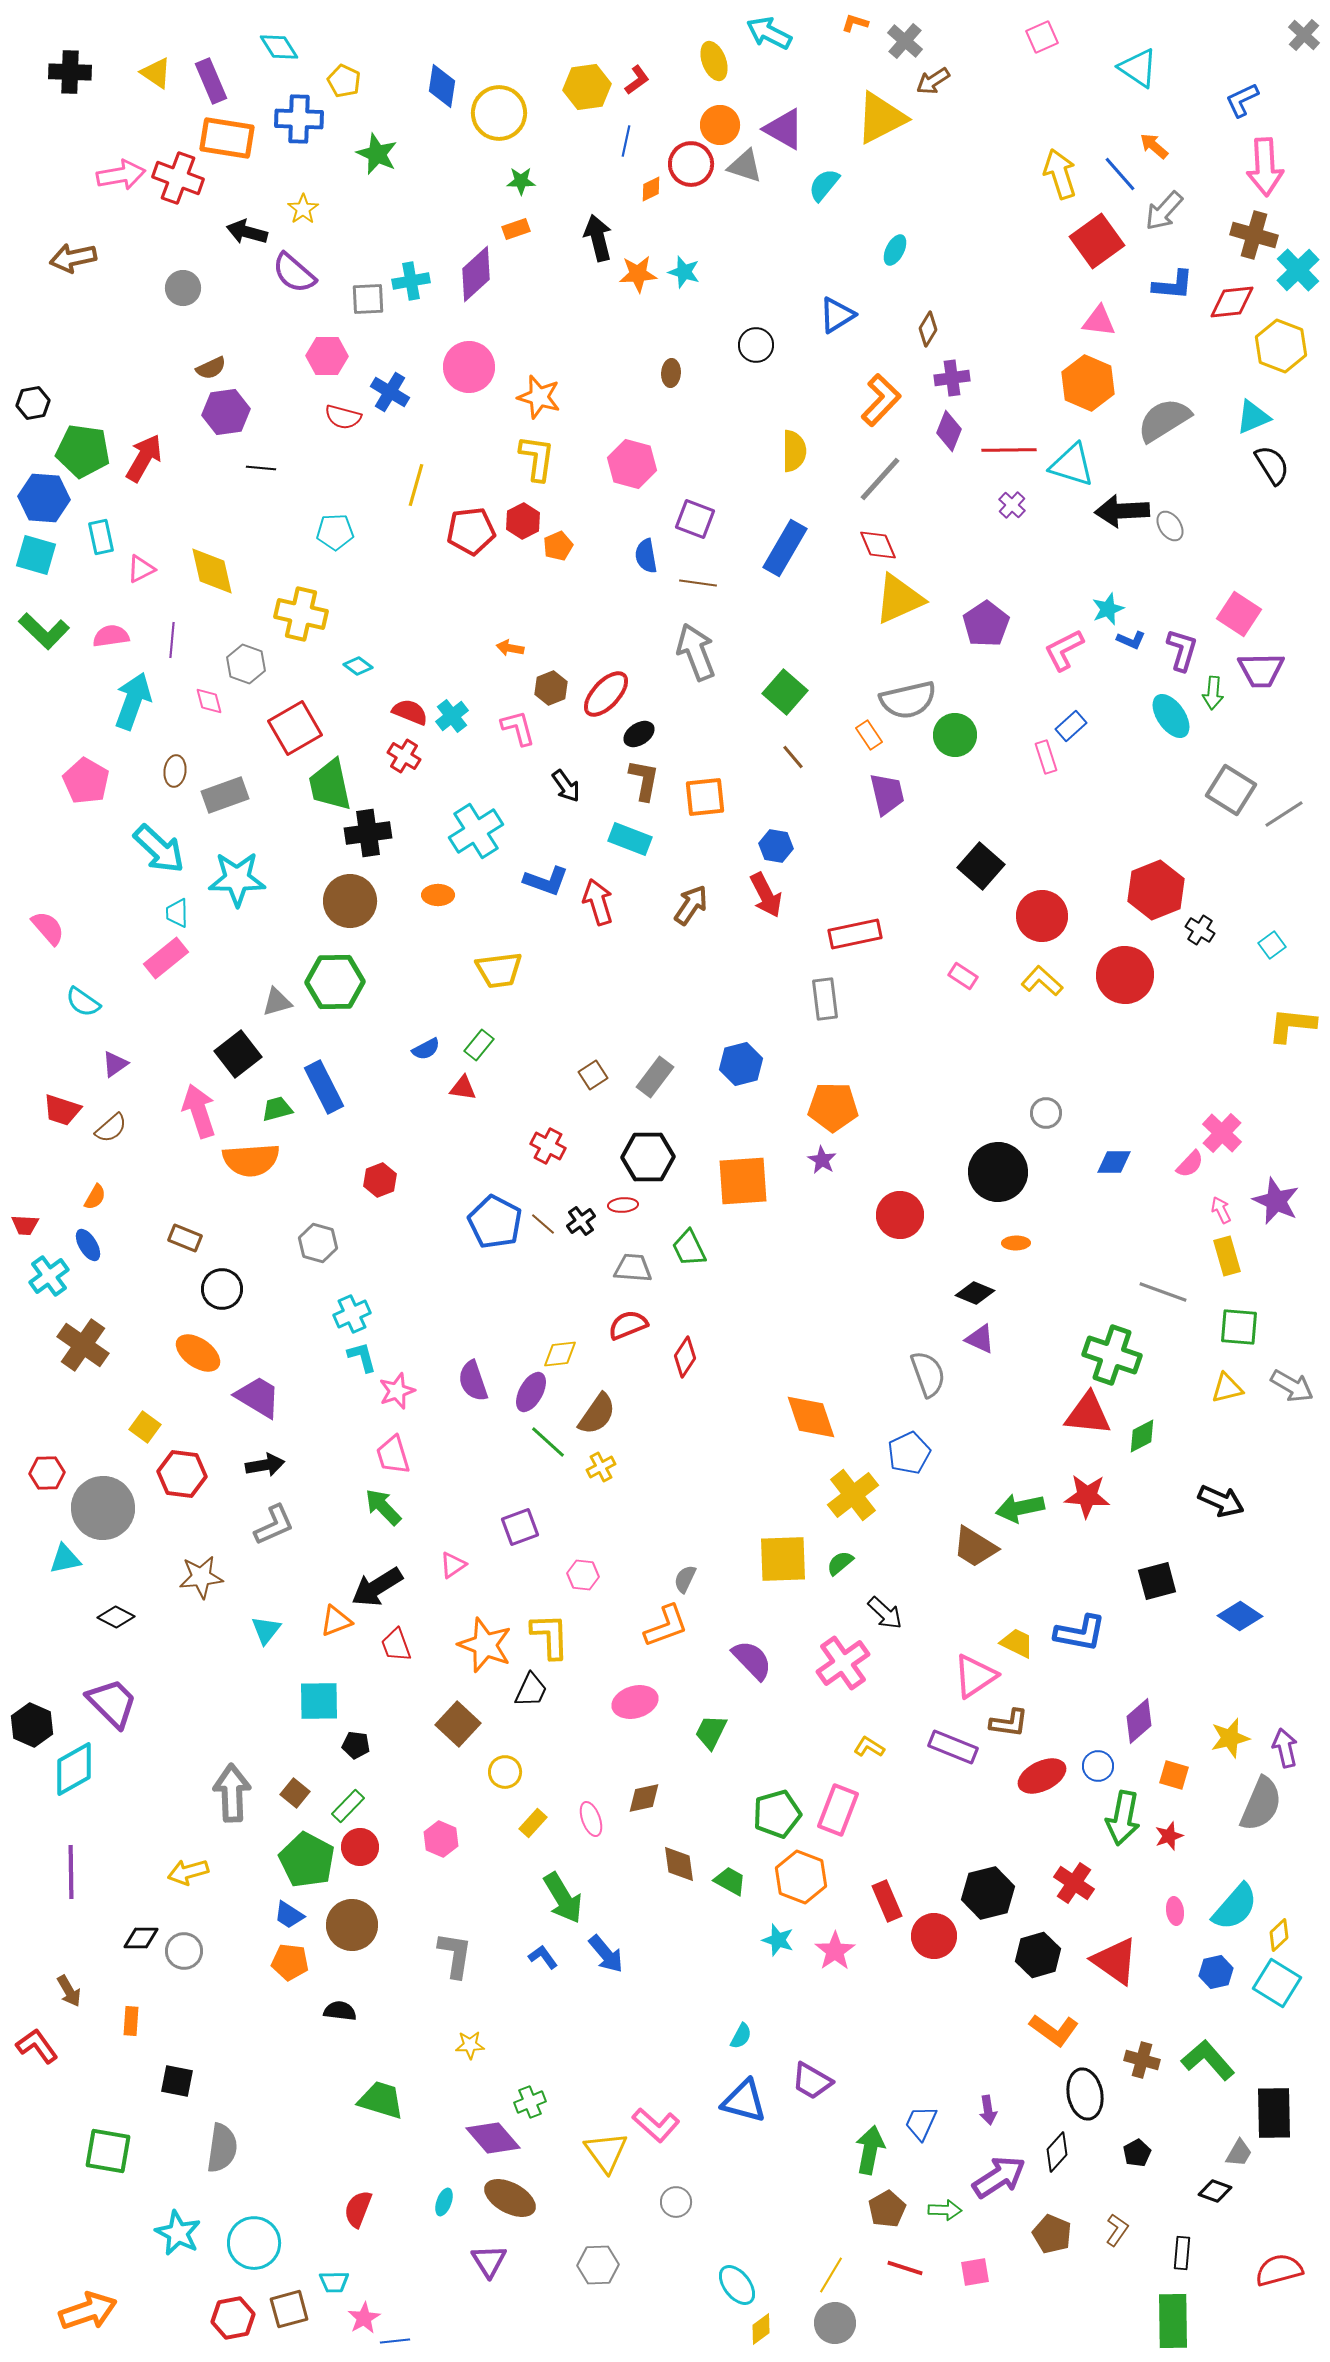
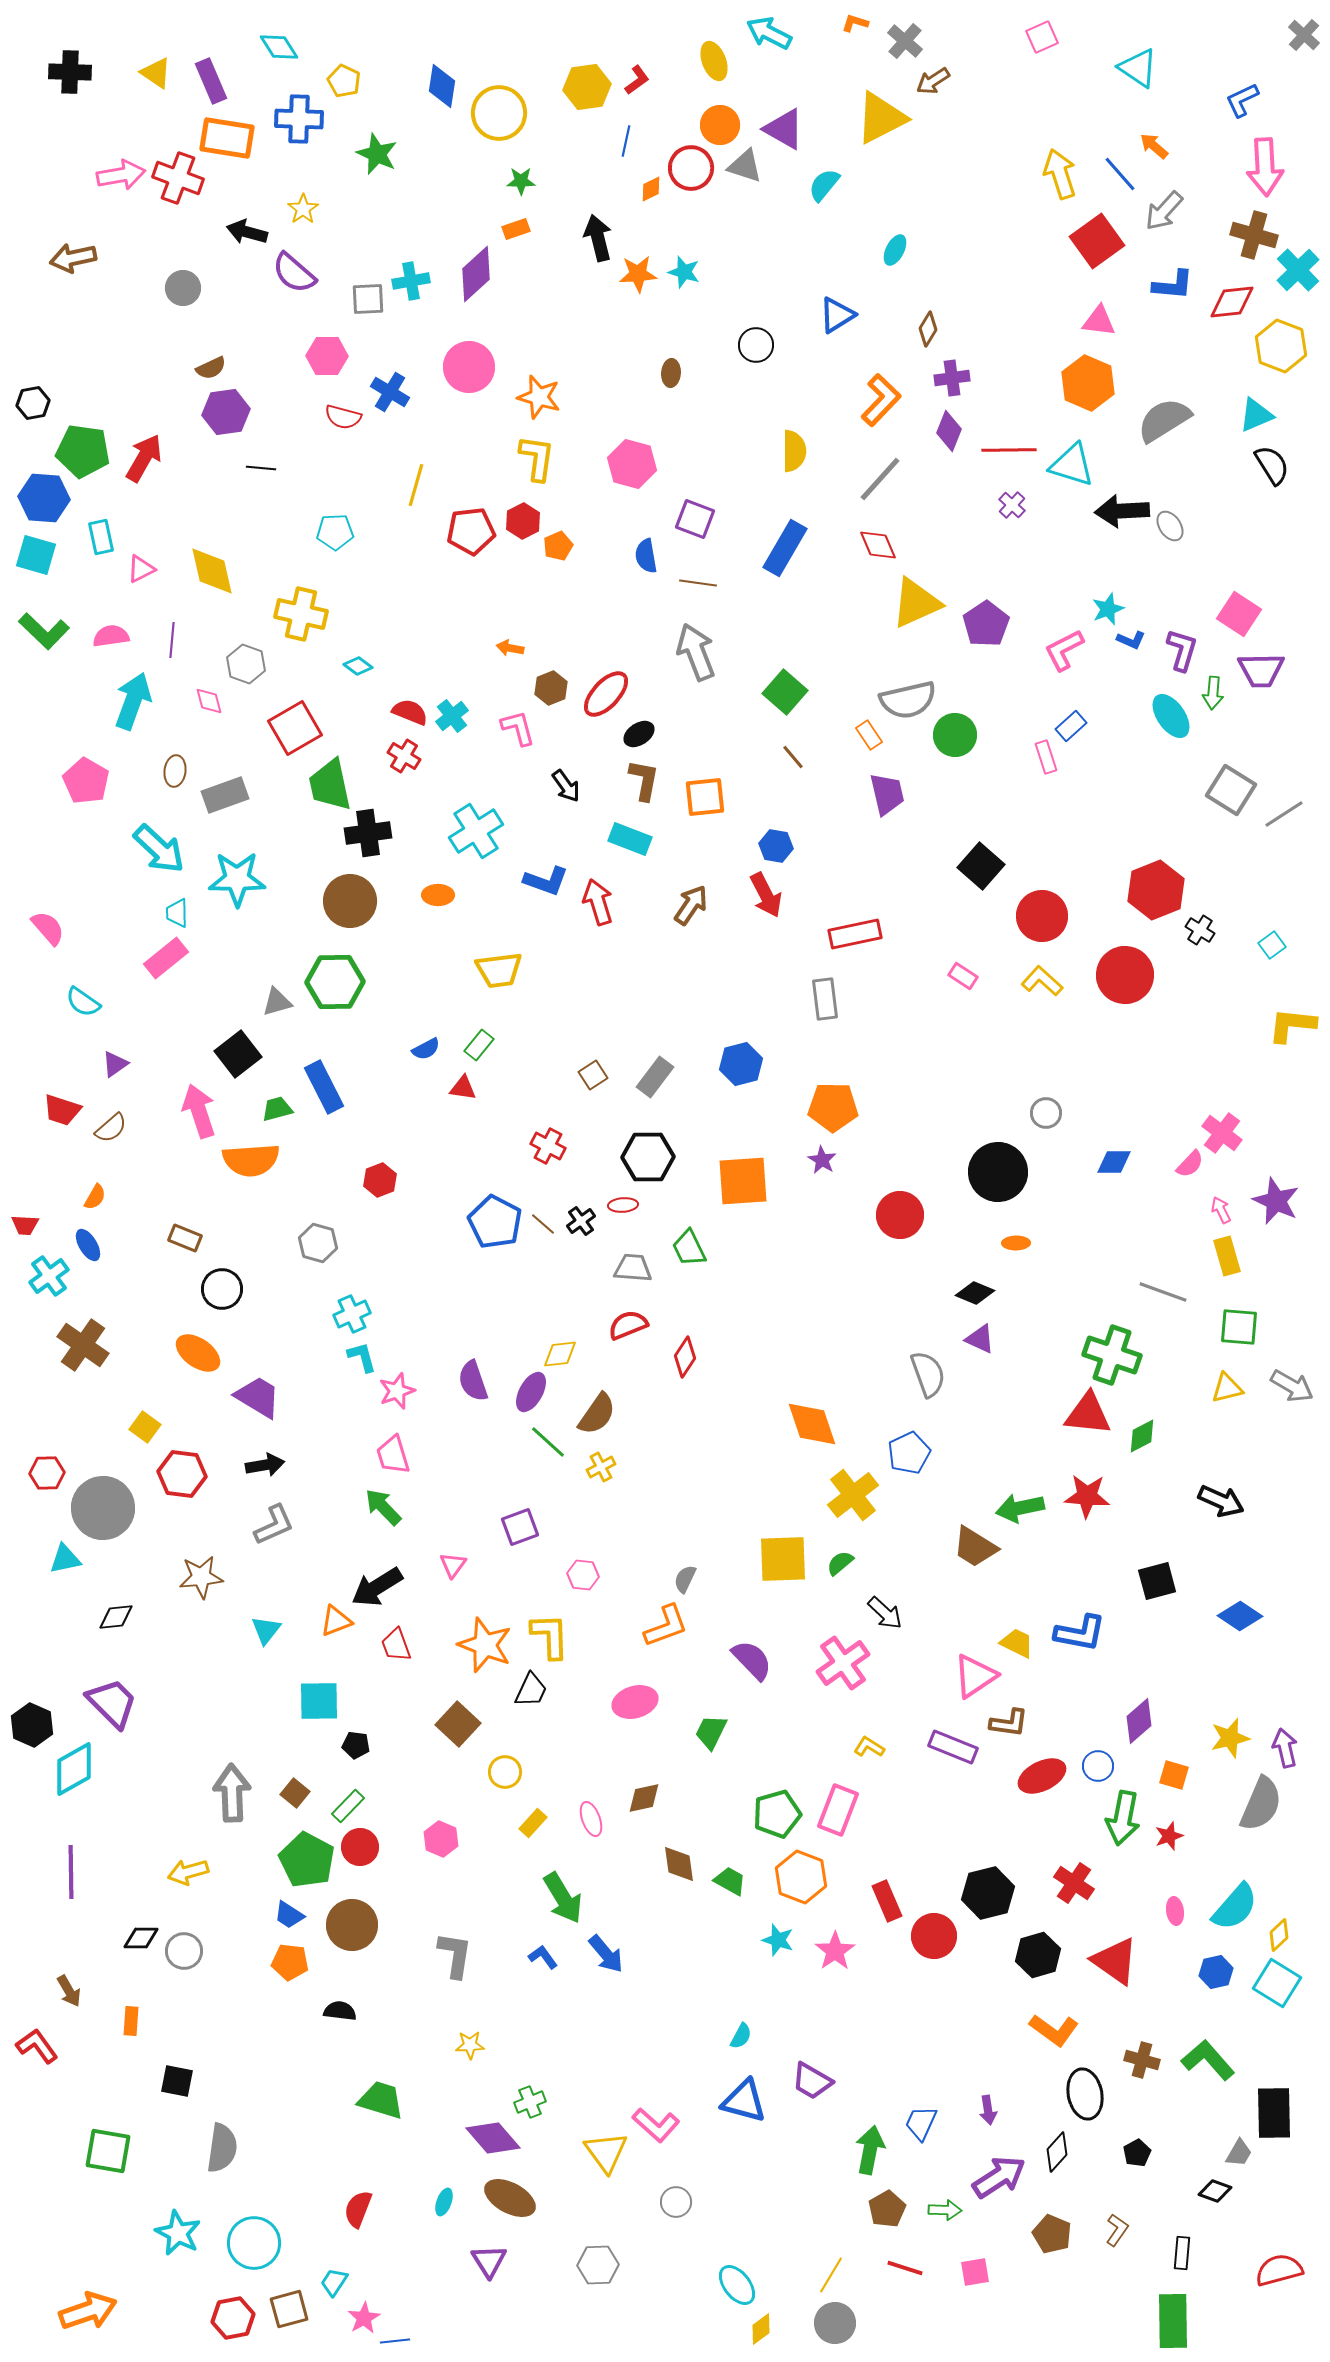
red circle at (691, 164): moved 4 px down
cyan triangle at (1253, 417): moved 3 px right, 2 px up
yellow triangle at (899, 599): moved 17 px right, 4 px down
pink cross at (1222, 1133): rotated 6 degrees counterclockwise
orange diamond at (811, 1417): moved 1 px right, 7 px down
pink triangle at (453, 1565): rotated 20 degrees counterclockwise
black diamond at (116, 1617): rotated 33 degrees counterclockwise
cyan trapezoid at (334, 2282): rotated 124 degrees clockwise
